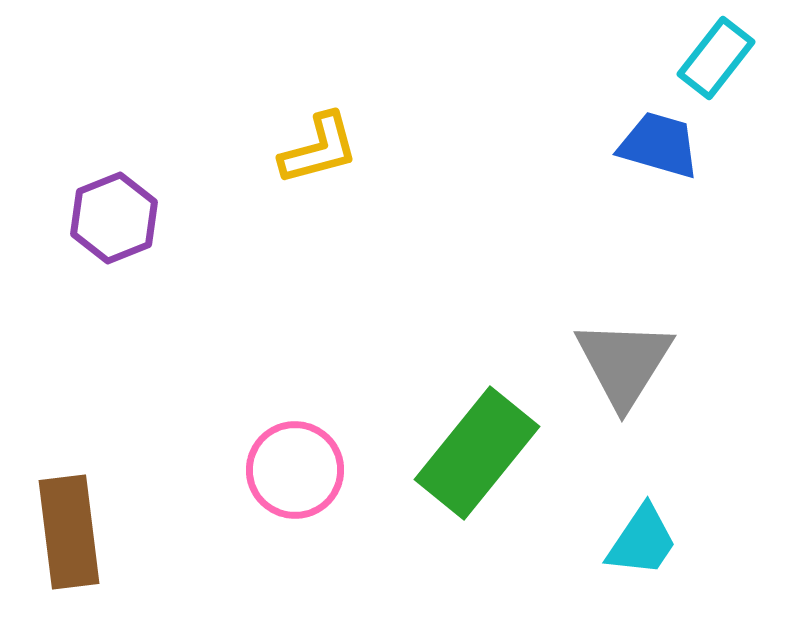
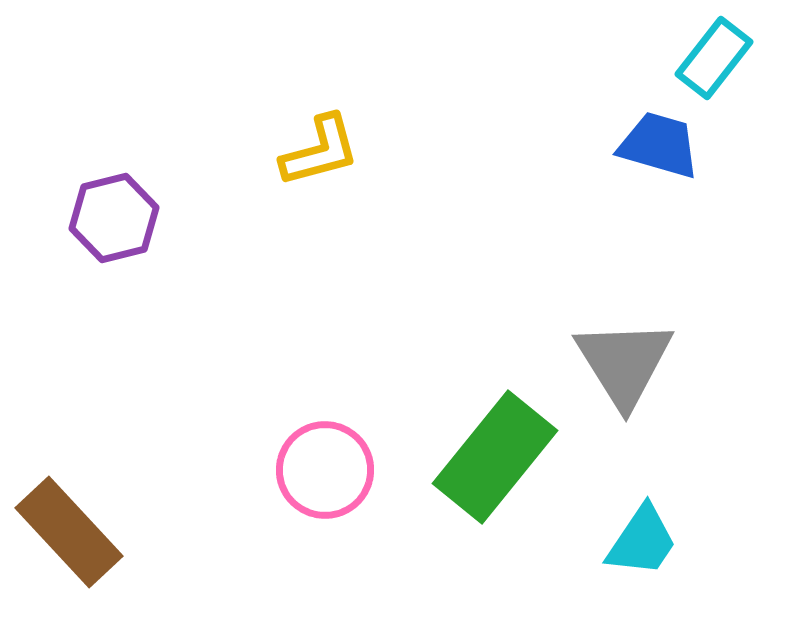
cyan rectangle: moved 2 px left
yellow L-shape: moved 1 px right, 2 px down
purple hexagon: rotated 8 degrees clockwise
gray triangle: rotated 4 degrees counterclockwise
green rectangle: moved 18 px right, 4 px down
pink circle: moved 30 px right
brown rectangle: rotated 36 degrees counterclockwise
